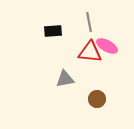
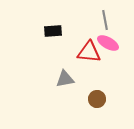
gray line: moved 16 px right, 2 px up
pink ellipse: moved 1 px right, 3 px up
red triangle: moved 1 px left
